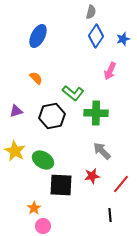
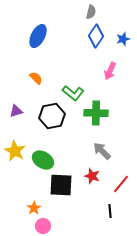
red star: rotated 28 degrees clockwise
black line: moved 4 px up
